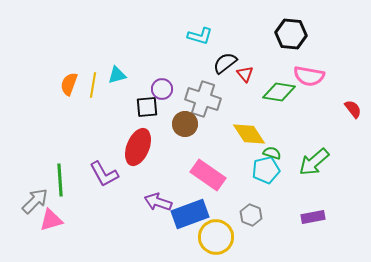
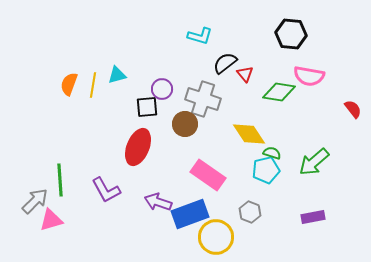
purple L-shape: moved 2 px right, 16 px down
gray hexagon: moved 1 px left, 3 px up
